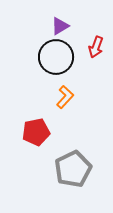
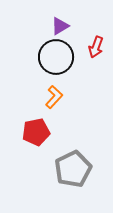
orange L-shape: moved 11 px left
